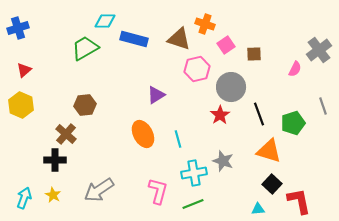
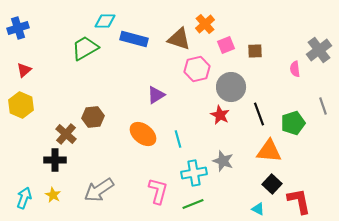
orange cross: rotated 30 degrees clockwise
pink square: rotated 12 degrees clockwise
brown square: moved 1 px right, 3 px up
pink semicircle: rotated 147 degrees clockwise
brown hexagon: moved 8 px right, 12 px down
red star: rotated 12 degrees counterclockwise
orange ellipse: rotated 24 degrees counterclockwise
orange triangle: rotated 12 degrees counterclockwise
cyan triangle: rotated 32 degrees clockwise
